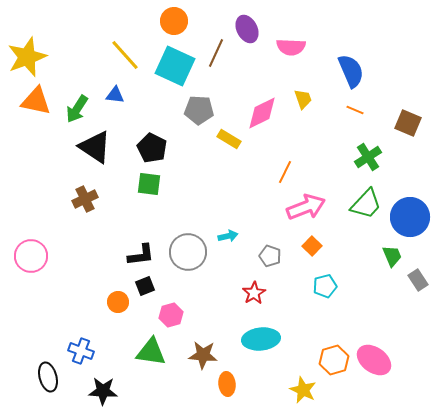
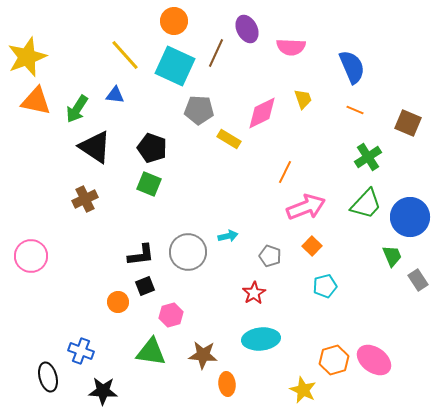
blue semicircle at (351, 71): moved 1 px right, 4 px up
black pentagon at (152, 148): rotated 8 degrees counterclockwise
green square at (149, 184): rotated 15 degrees clockwise
